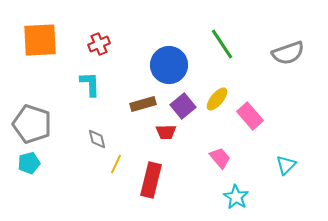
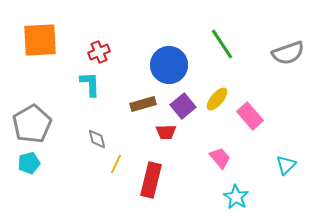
red cross: moved 8 px down
gray pentagon: rotated 24 degrees clockwise
